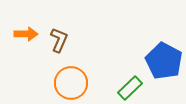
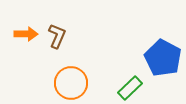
brown L-shape: moved 2 px left, 4 px up
blue pentagon: moved 1 px left, 3 px up
